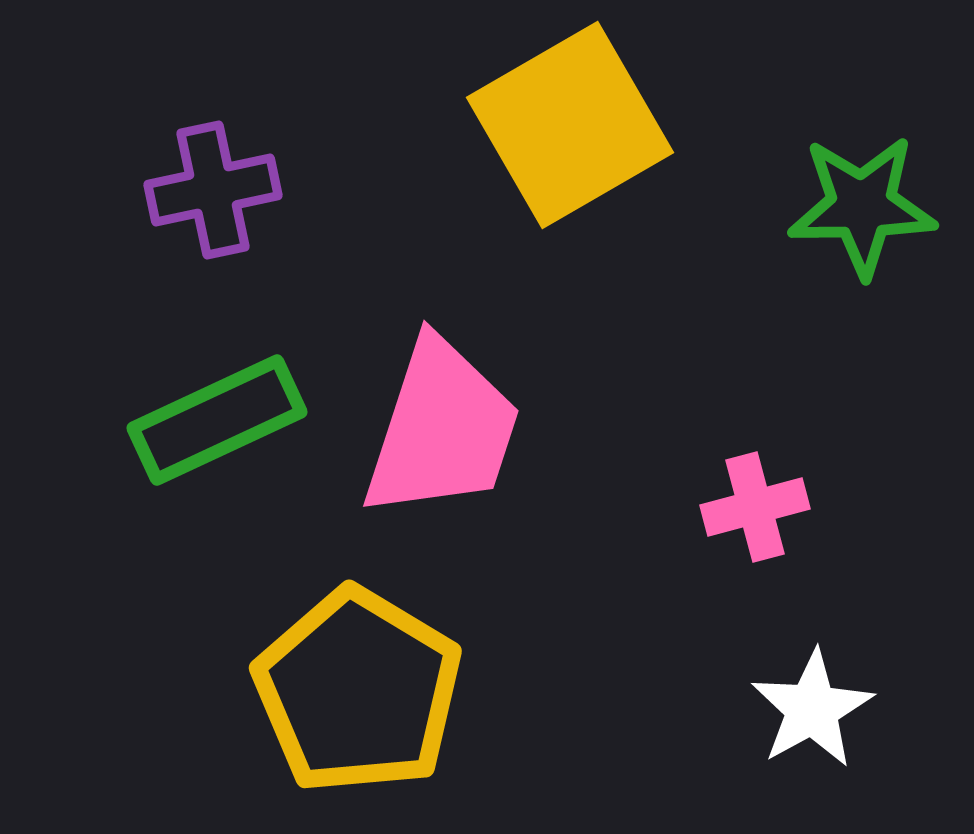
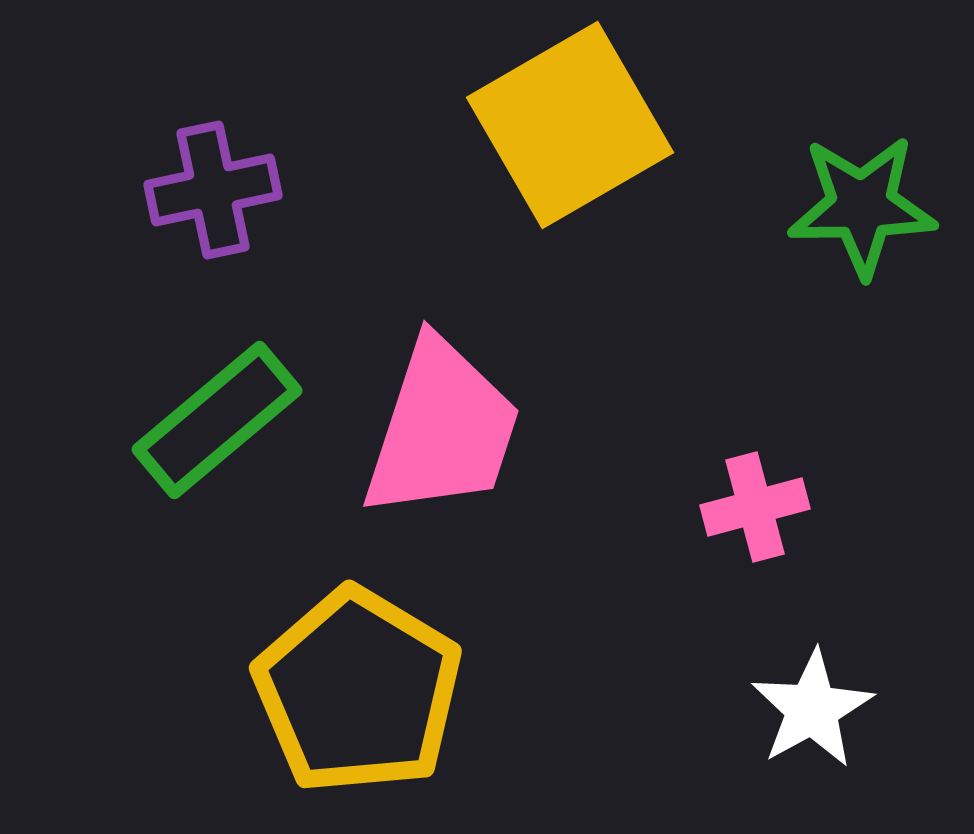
green rectangle: rotated 15 degrees counterclockwise
